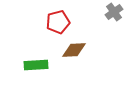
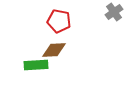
red pentagon: moved 1 px right, 1 px up; rotated 25 degrees clockwise
brown diamond: moved 20 px left
